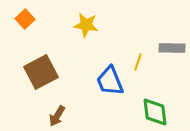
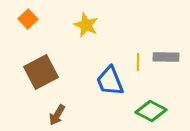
orange square: moved 3 px right
yellow star: rotated 15 degrees clockwise
gray rectangle: moved 6 px left, 9 px down
yellow line: rotated 18 degrees counterclockwise
green diamond: moved 4 px left, 1 px up; rotated 56 degrees counterclockwise
brown arrow: moved 1 px up
